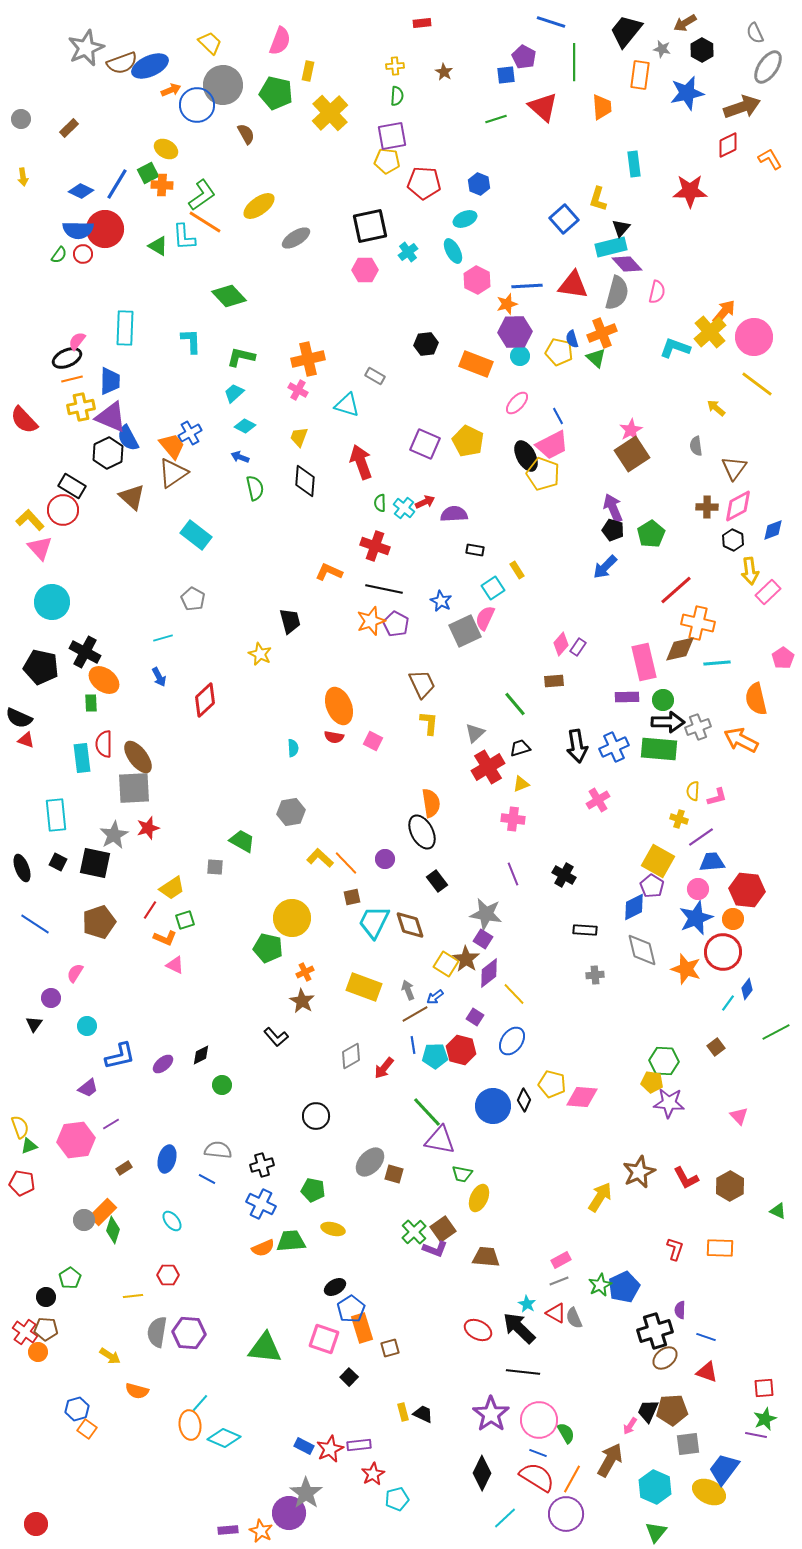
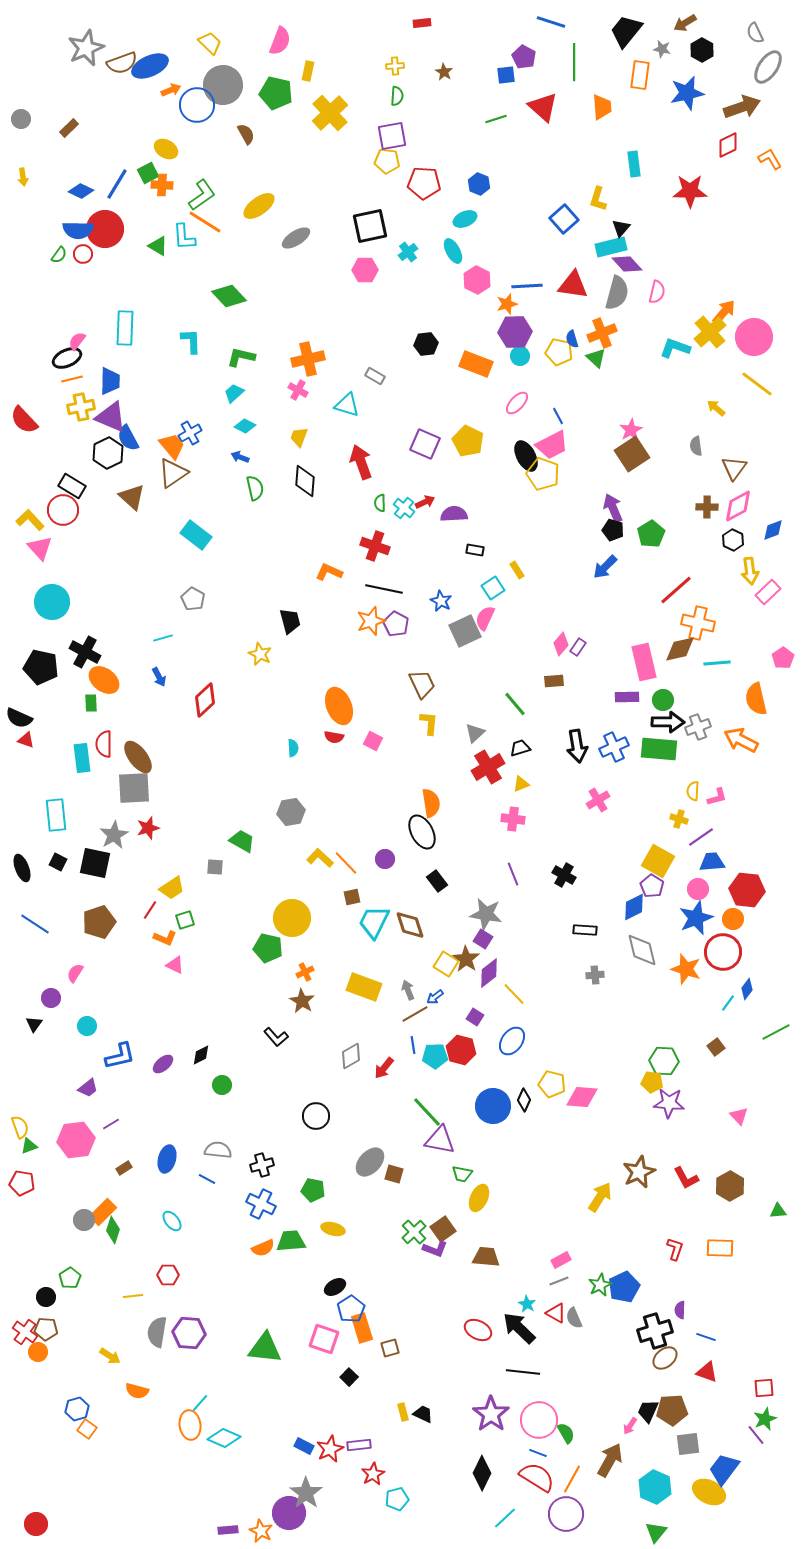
green triangle at (778, 1211): rotated 30 degrees counterclockwise
purple line at (756, 1435): rotated 40 degrees clockwise
